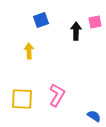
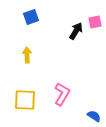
blue square: moved 10 px left, 3 px up
black arrow: rotated 30 degrees clockwise
yellow arrow: moved 2 px left, 4 px down
pink L-shape: moved 5 px right, 1 px up
yellow square: moved 3 px right, 1 px down
